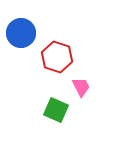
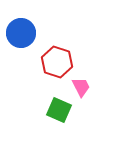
red hexagon: moved 5 px down
green square: moved 3 px right
